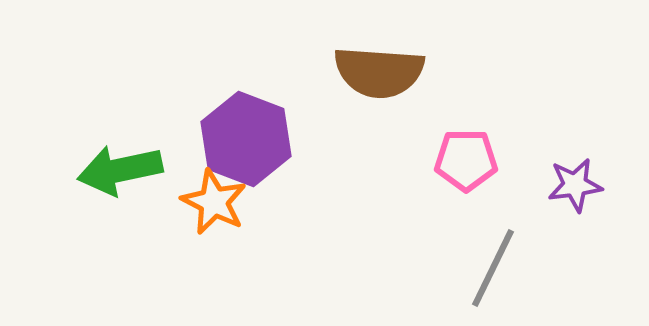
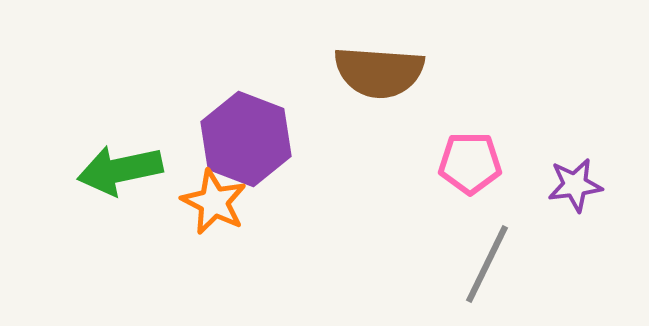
pink pentagon: moved 4 px right, 3 px down
gray line: moved 6 px left, 4 px up
